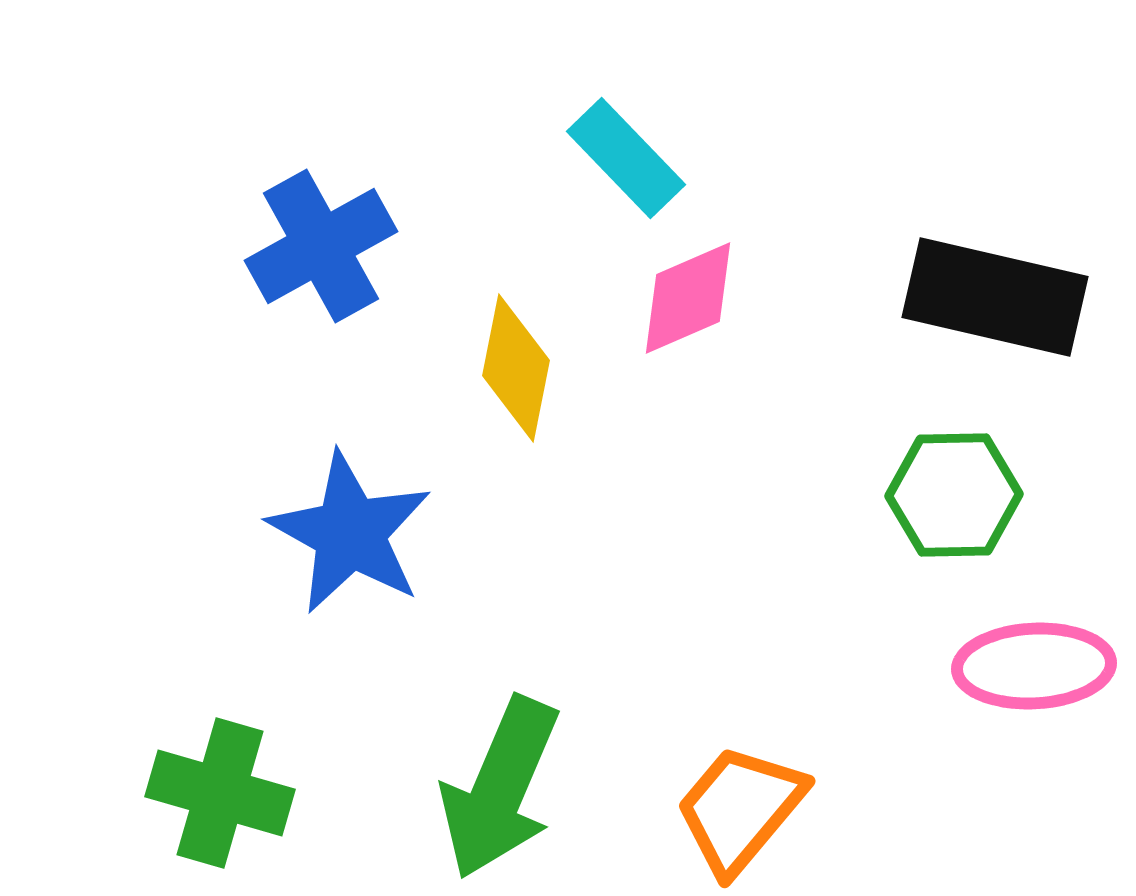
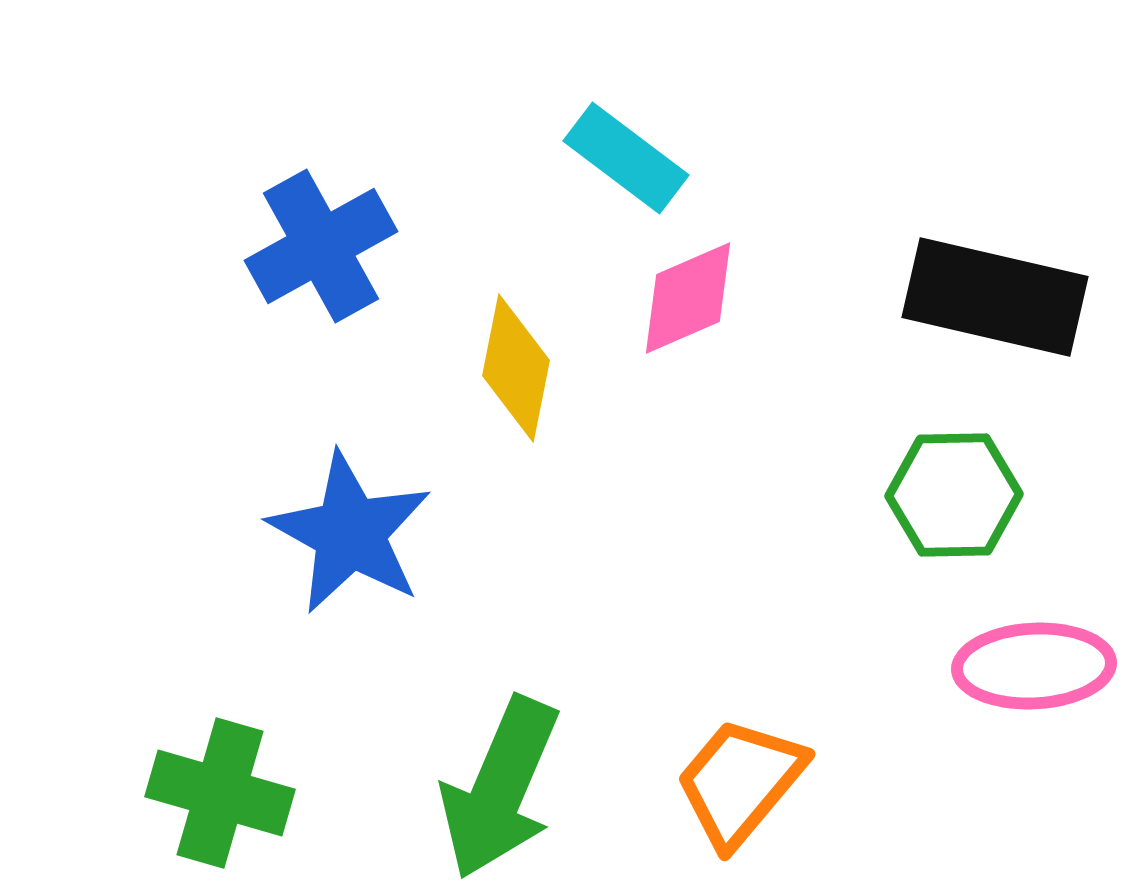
cyan rectangle: rotated 9 degrees counterclockwise
orange trapezoid: moved 27 px up
